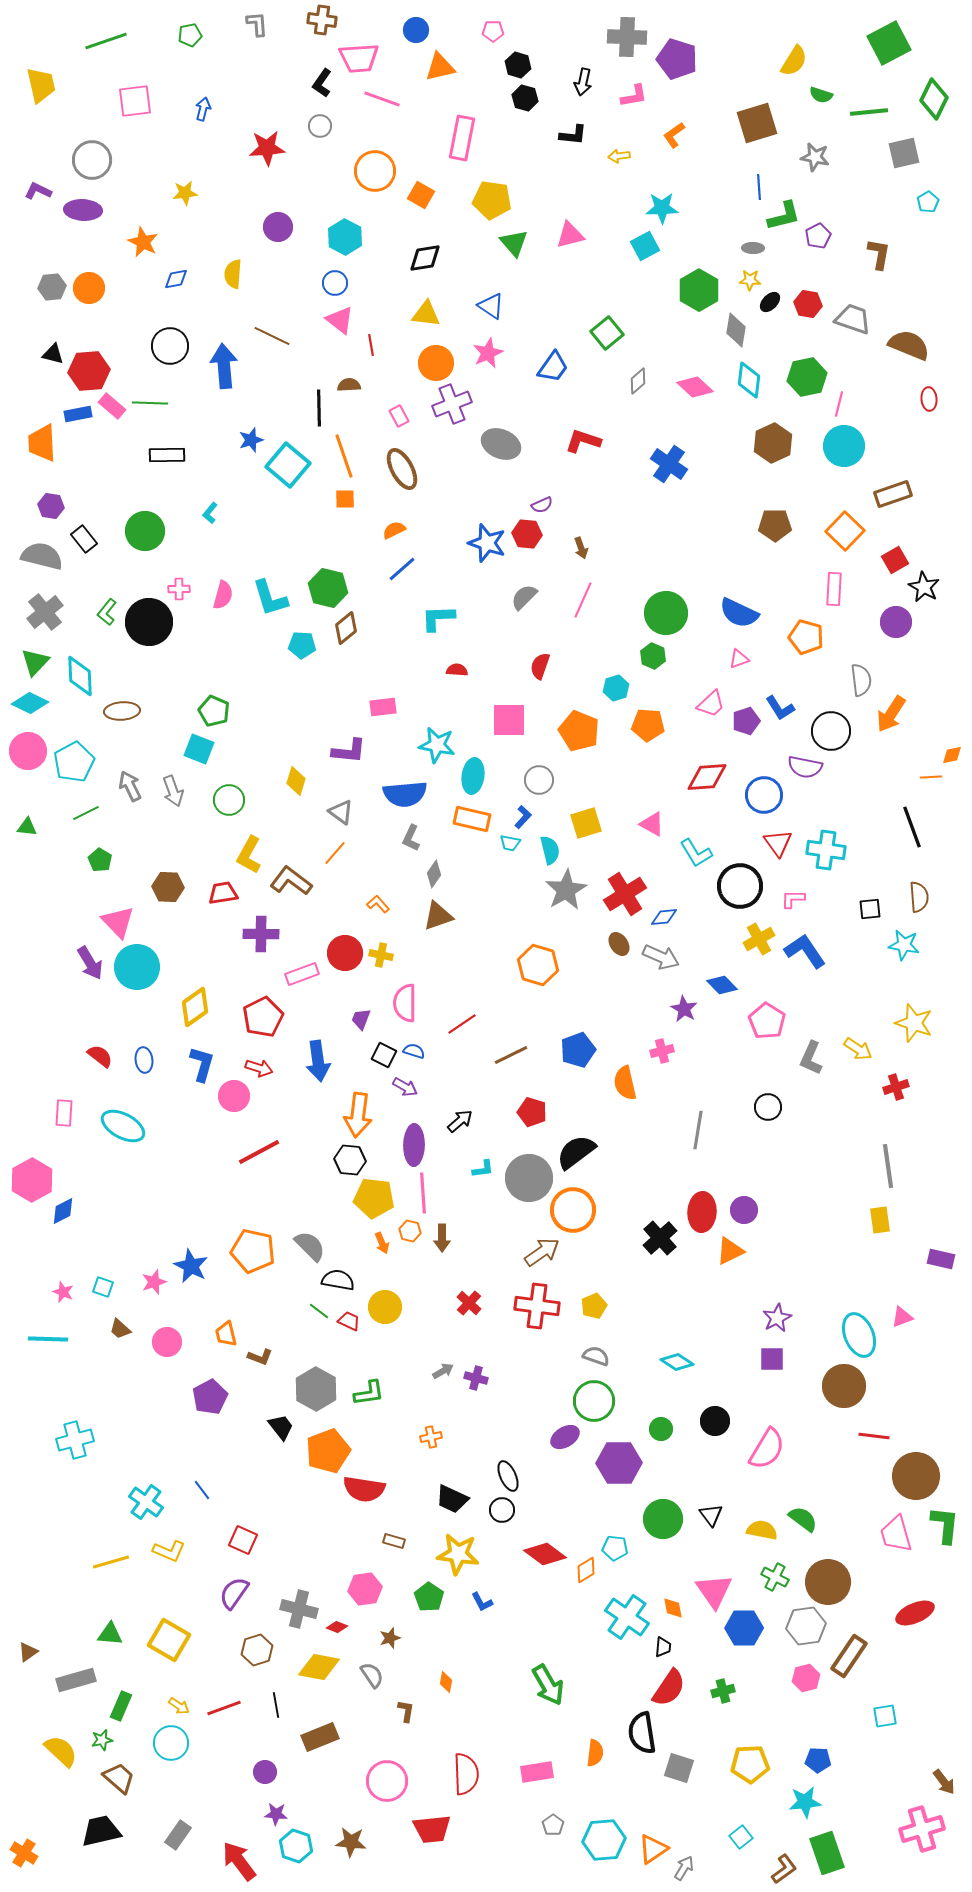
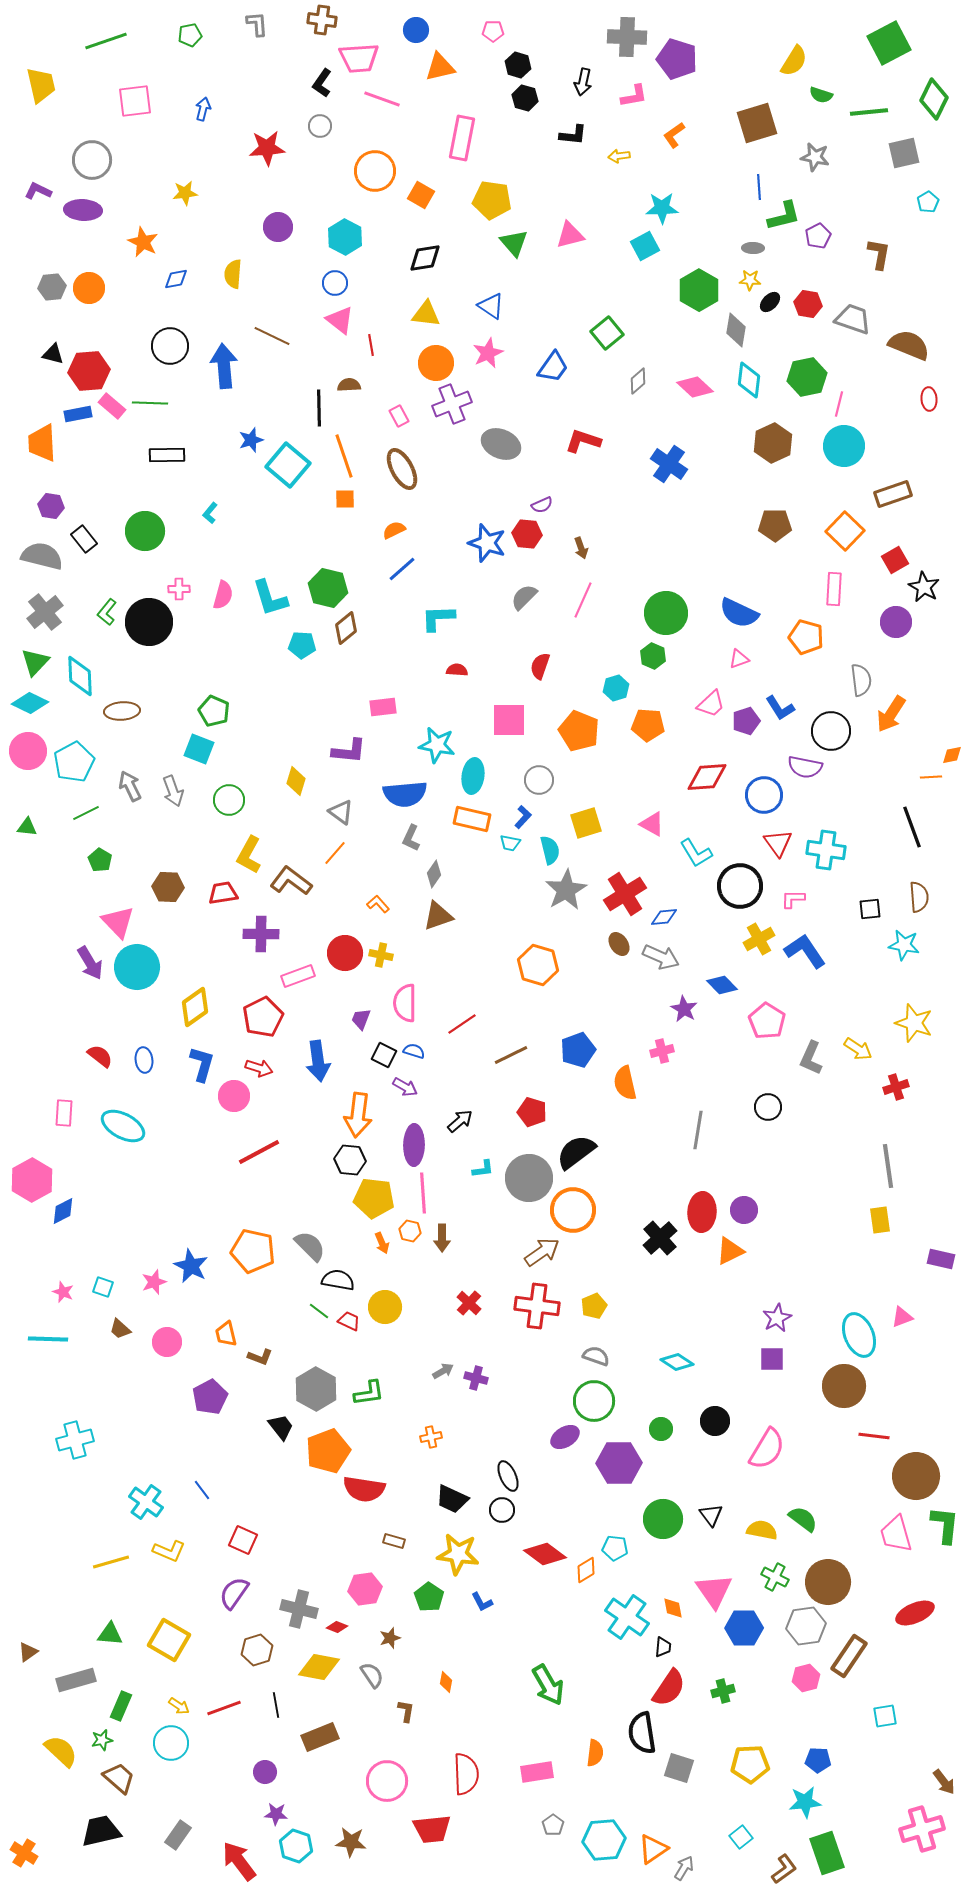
pink rectangle at (302, 974): moved 4 px left, 2 px down
